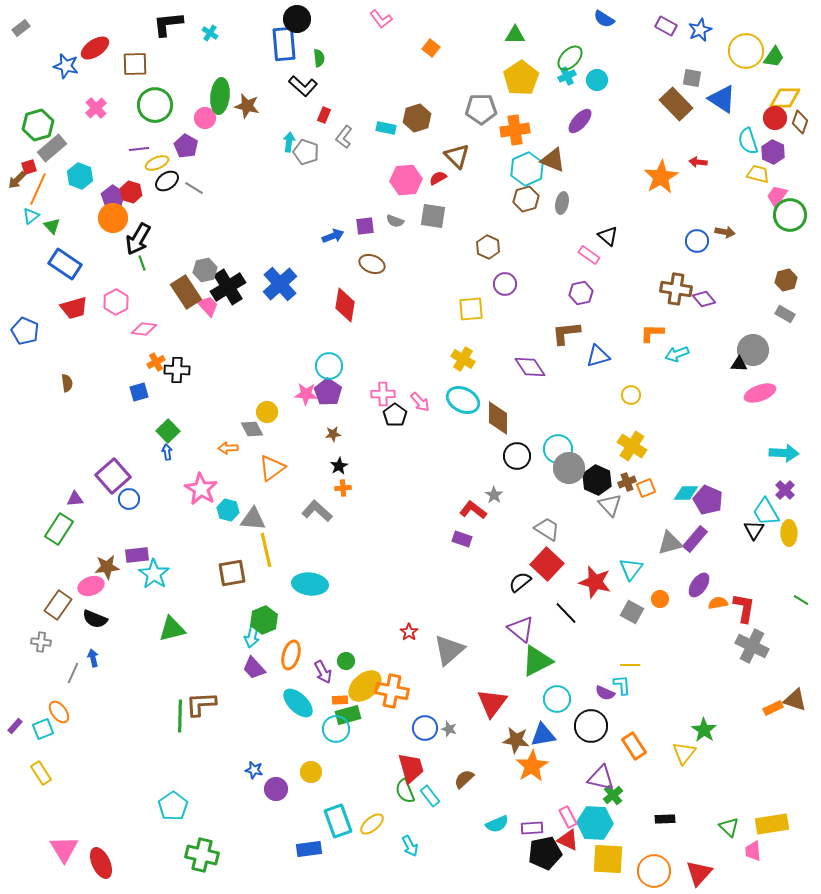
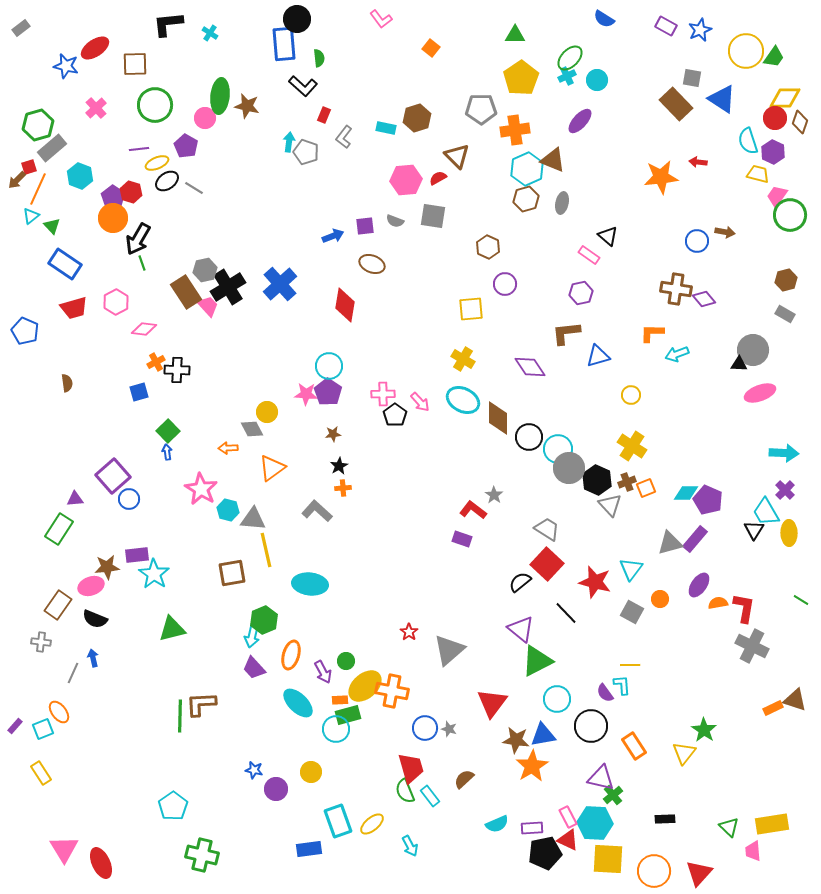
orange star at (661, 177): rotated 24 degrees clockwise
black circle at (517, 456): moved 12 px right, 19 px up
purple semicircle at (605, 693): rotated 30 degrees clockwise
